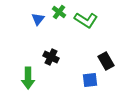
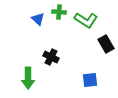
green cross: rotated 32 degrees counterclockwise
blue triangle: rotated 24 degrees counterclockwise
black rectangle: moved 17 px up
